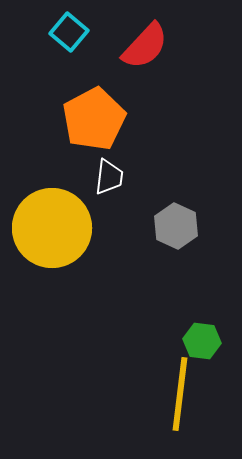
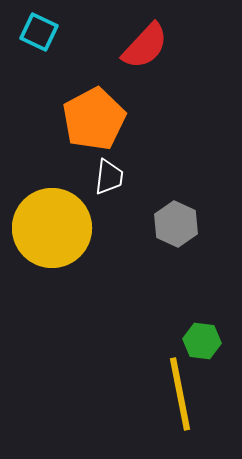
cyan square: moved 30 px left; rotated 15 degrees counterclockwise
gray hexagon: moved 2 px up
yellow line: rotated 18 degrees counterclockwise
